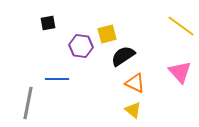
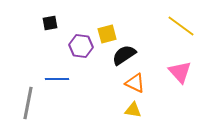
black square: moved 2 px right
black semicircle: moved 1 px right, 1 px up
yellow triangle: rotated 30 degrees counterclockwise
